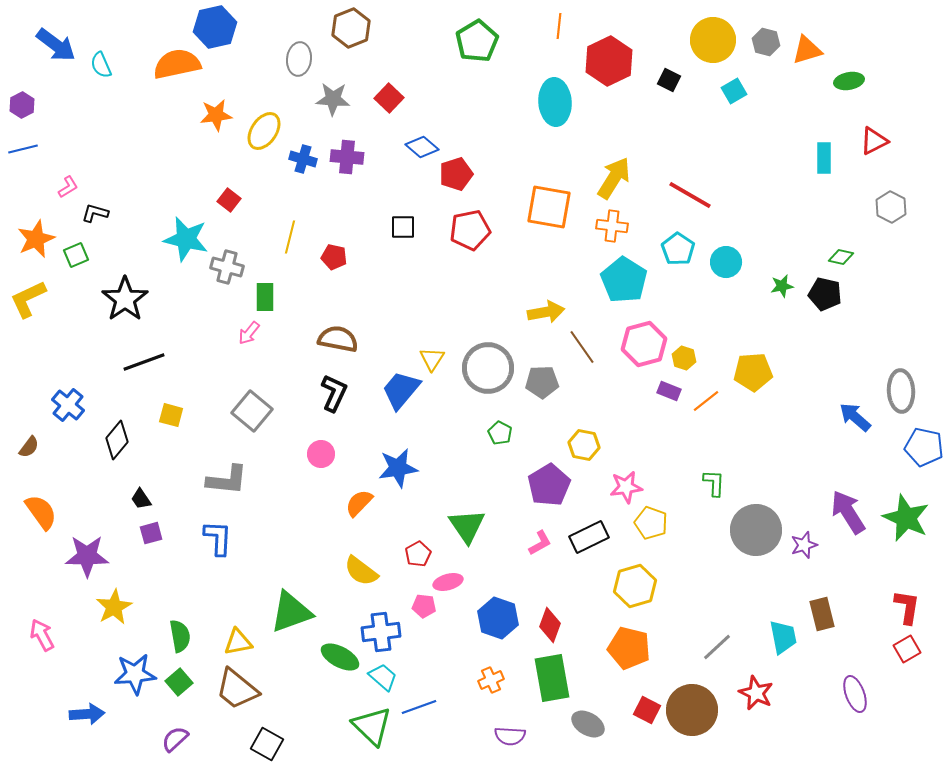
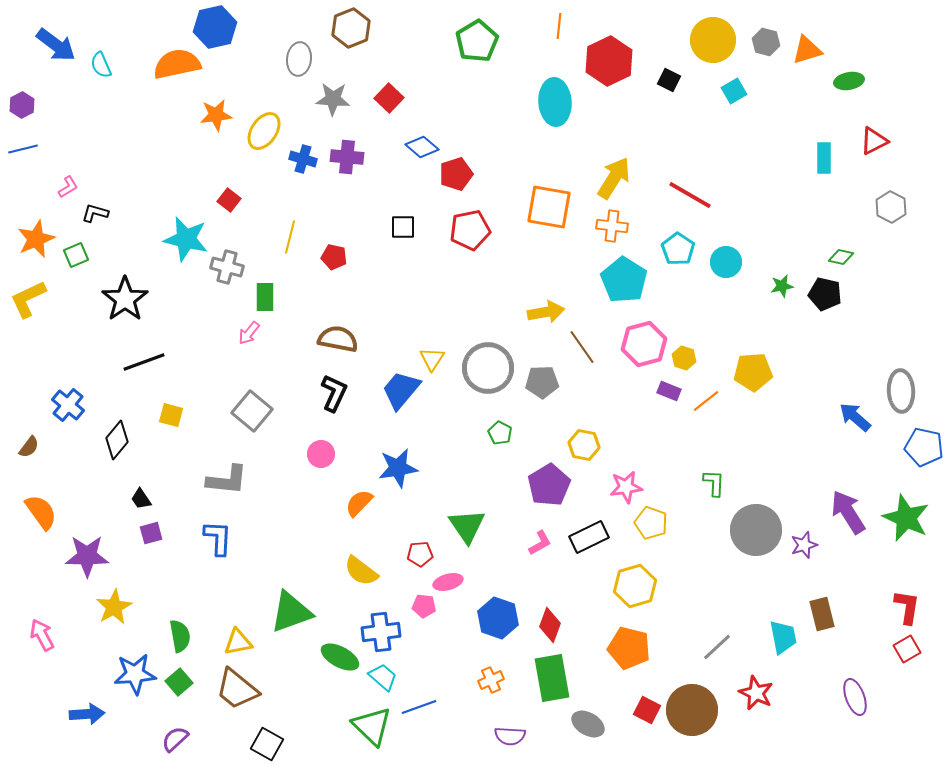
red pentagon at (418, 554): moved 2 px right; rotated 25 degrees clockwise
purple ellipse at (855, 694): moved 3 px down
